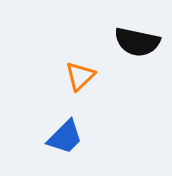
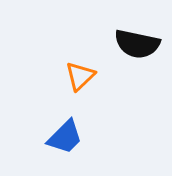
black semicircle: moved 2 px down
